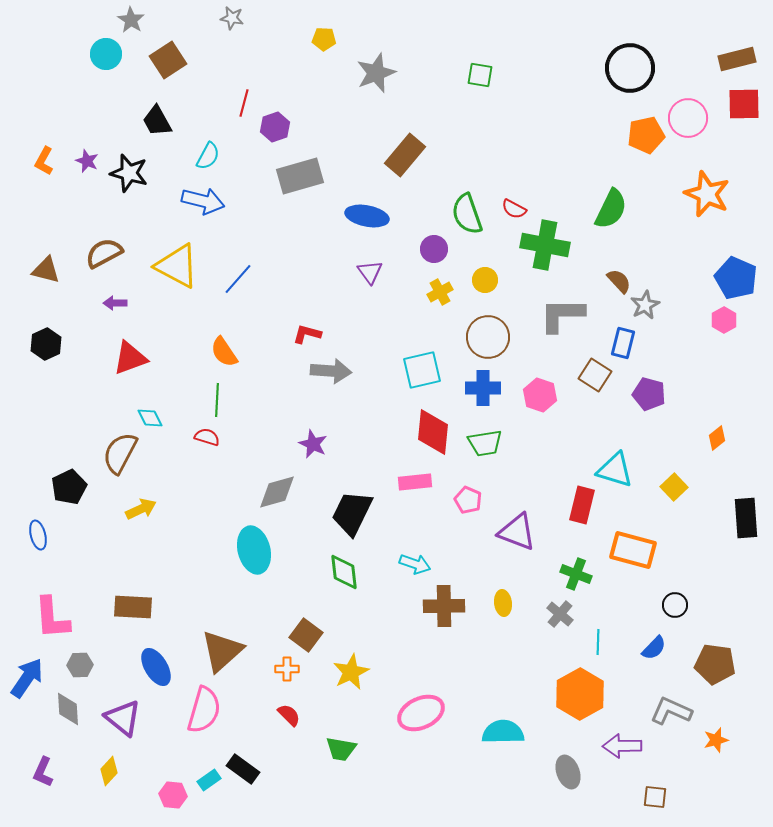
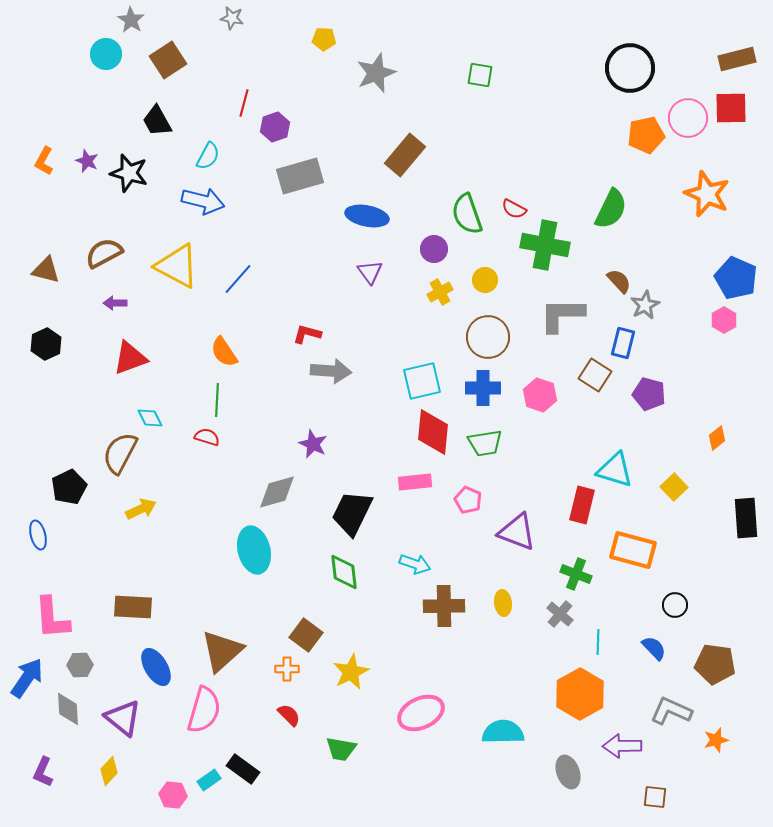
red square at (744, 104): moved 13 px left, 4 px down
cyan square at (422, 370): moved 11 px down
blue semicircle at (654, 648): rotated 88 degrees counterclockwise
